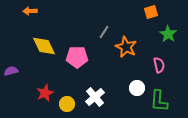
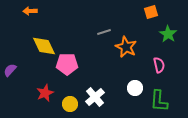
gray line: rotated 40 degrees clockwise
pink pentagon: moved 10 px left, 7 px down
purple semicircle: moved 1 px left, 1 px up; rotated 32 degrees counterclockwise
white circle: moved 2 px left
yellow circle: moved 3 px right
